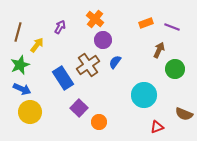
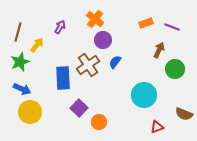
green star: moved 3 px up
blue rectangle: rotated 30 degrees clockwise
